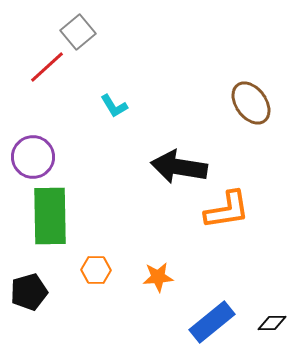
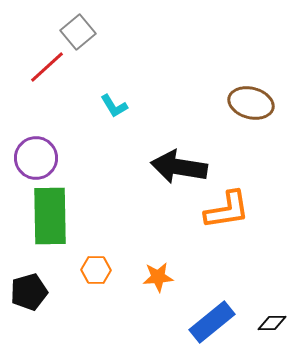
brown ellipse: rotated 39 degrees counterclockwise
purple circle: moved 3 px right, 1 px down
